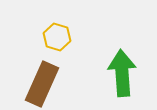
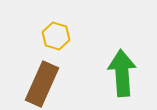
yellow hexagon: moved 1 px left, 1 px up
